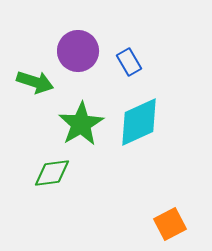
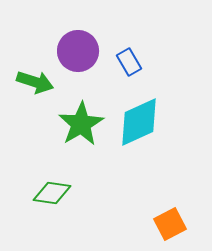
green diamond: moved 20 px down; rotated 15 degrees clockwise
